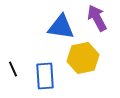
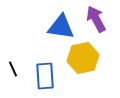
purple arrow: moved 1 px left, 1 px down
